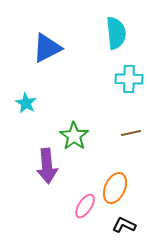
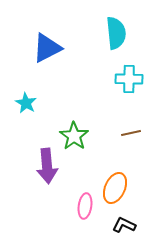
pink ellipse: rotated 25 degrees counterclockwise
